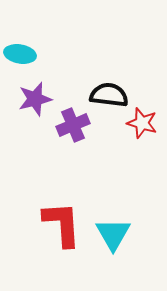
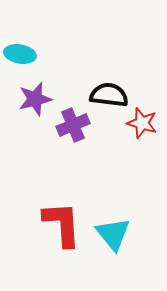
cyan triangle: rotated 9 degrees counterclockwise
